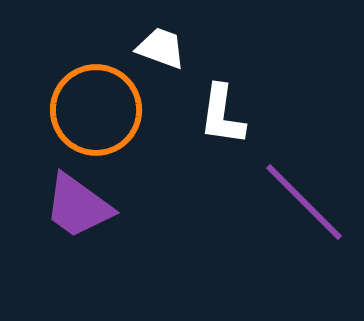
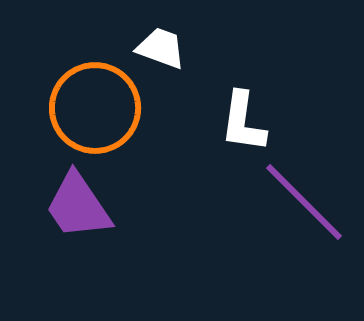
orange circle: moved 1 px left, 2 px up
white L-shape: moved 21 px right, 7 px down
purple trapezoid: rotated 20 degrees clockwise
